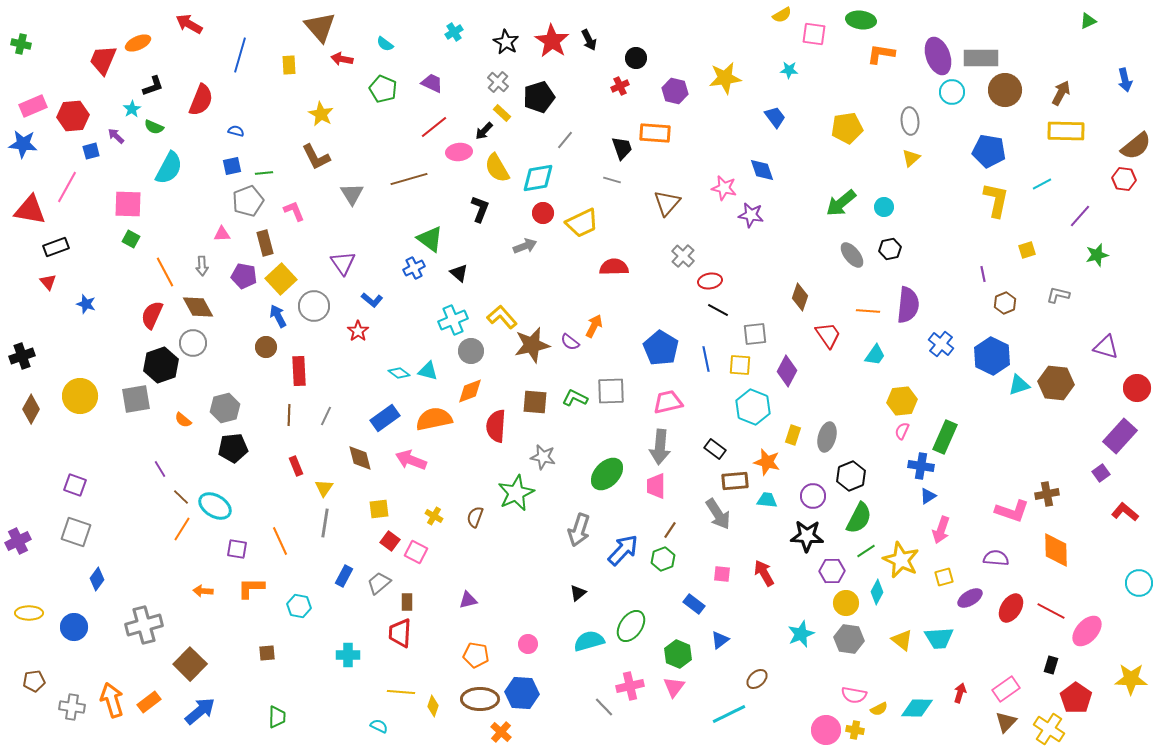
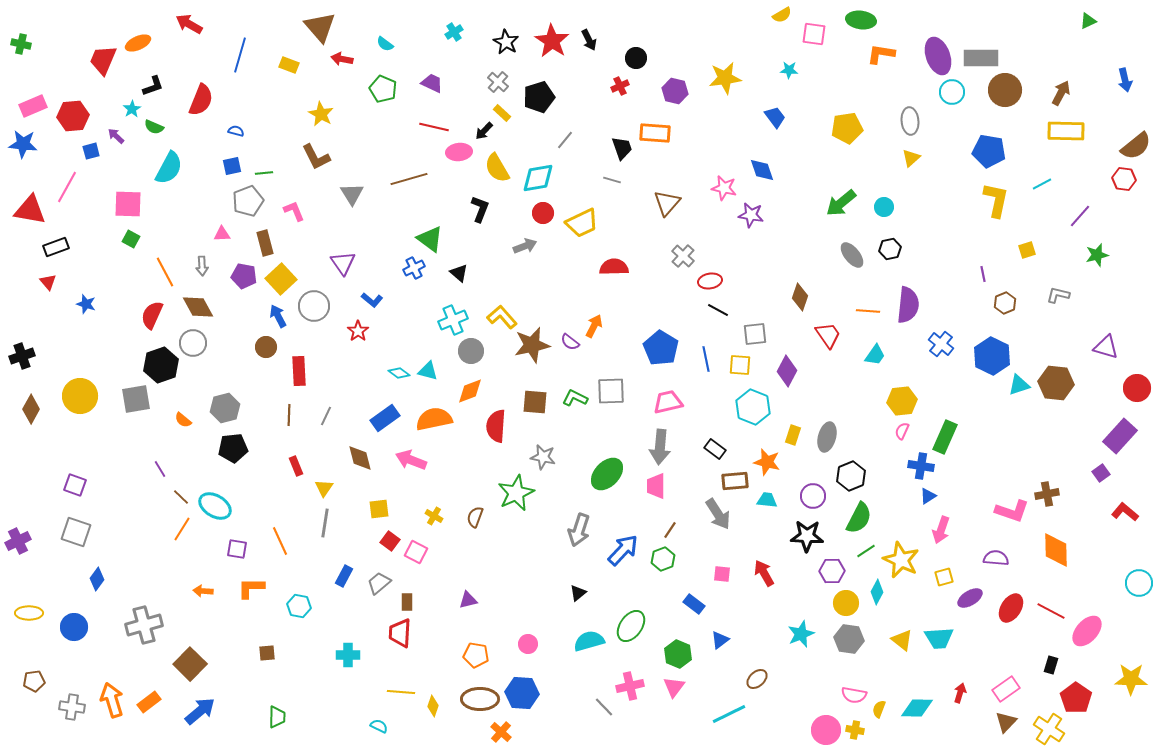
yellow rectangle at (289, 65): rotated 66 degrees counterclockwise
red line at (434, 127): rotated 52 degrees clockwise
yellow semicircle at (879, 709): rotated 138 degrees clockwise
